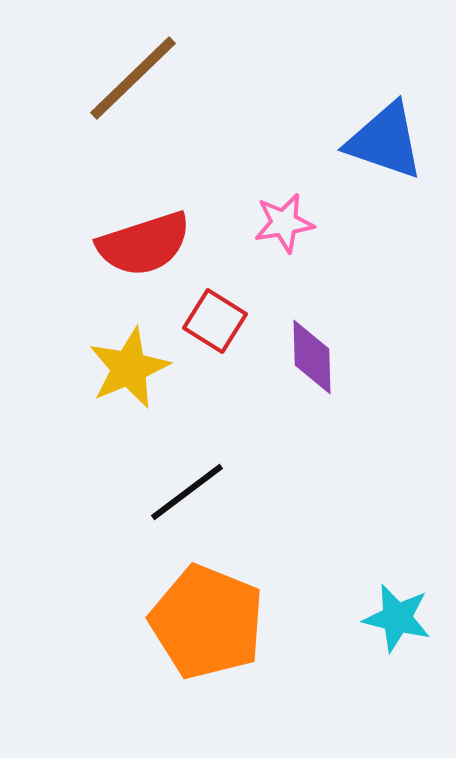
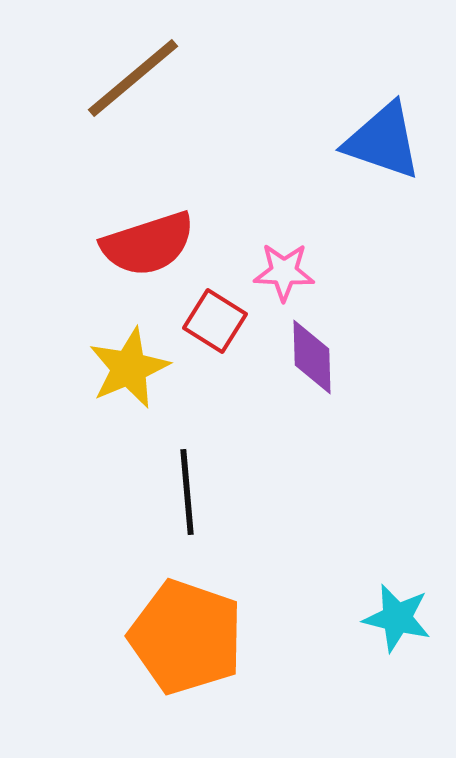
brown line: rotated 4 degrees clockwise
blue triangle: moved 2 px left
pink star: moved 49 px down; rotated 12 degrees clockwise
red semicircle: moved 4 px right
black line: rotated 58 degrees counterclockwise
orange pentagon: moved 21 px left, 15 px down; rotated 3 degrees counterclockwise
